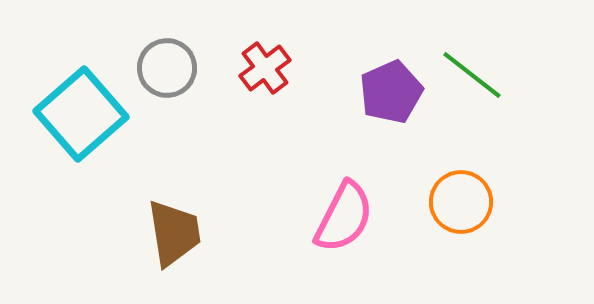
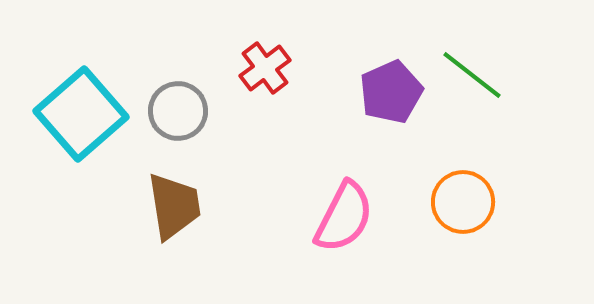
gray circle: moved 11 px right, 43 px down
orange circle: moved 2 px right
brown trapezoid: moved 27 px up
